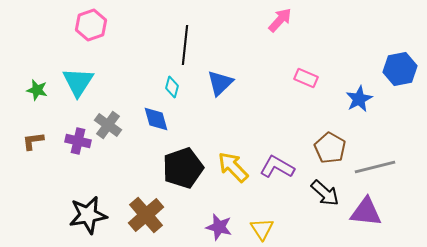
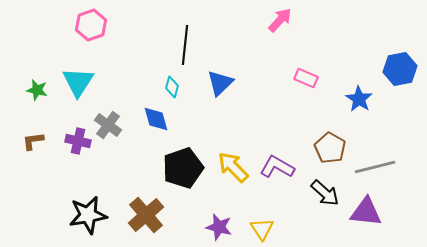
blue star: rotated 12 degrees counterclockwise
